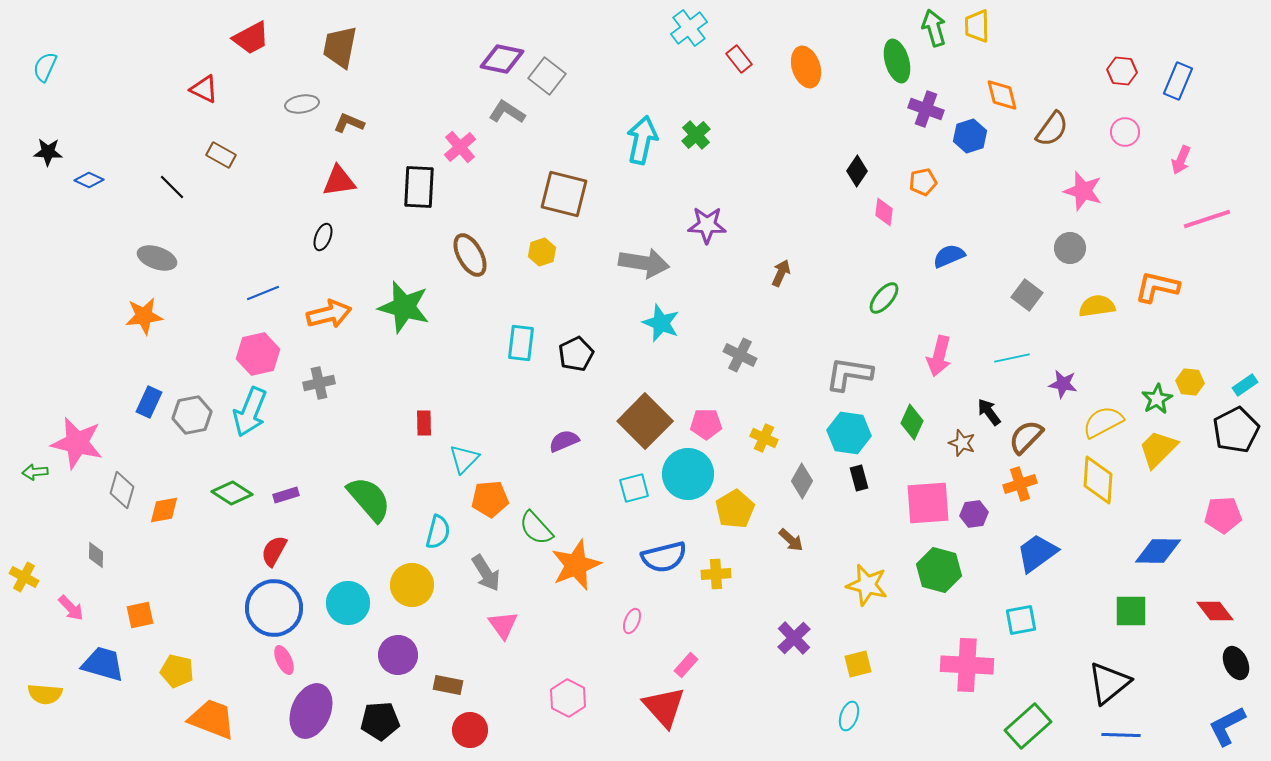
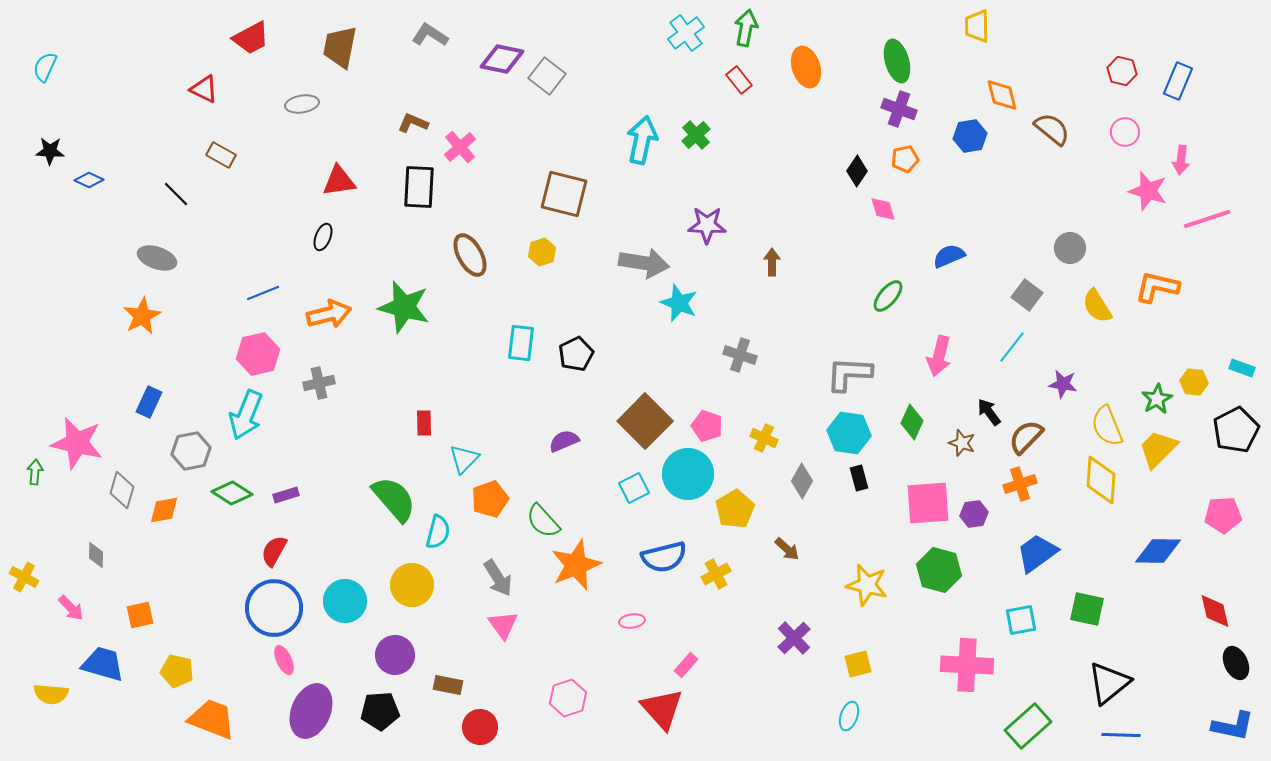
cyan cross at (689, 28): moved 3 px left, 5 px down
green arrow at (934, 28): moved 188 px left; rotated 27 degrees clockwise
red rectangle at (739, 59): moved 21 px down
red hexagon at (1122, 71): rotated 8 degrees clockwise
purple cross at (926, 109): moved 27 px left
gray L-shape at (507, 112): moved 77 px left, 77 px up
brown L-shape at (349, 123): moved 64 px right
brown semicircle at (1052, 129): rotated 87 degrees counterclockwise
blue hexagon at (970, 136): rotated 8 degrees clockwise
black star at (48, 152): moved 2 px right, 1 px up
pink arrow at (1181, 160): rotated 16 degrees counterclockwise
orange pentagon at (923, 182): moved 18 px left, 23 px up
black line at (172, 187): moved 4 px right, 7 px down
pink star at (1083, 191): moved 65 px right
pink diamond at (884, 212): moved 1 px left, 3 px up; rotated 24 degrees counterclockwise
brown arrow at (781, 273): moved 9 px left, 11 px up; rotated 24 degrees counterclockwise
green ellipse at (884, 298): moved 4 px right, 2 px up
yellow semicircle at (1097, 306): rotated 114 degrees counterclockwise
orange star at (144, 316): moved 2 px left; rotated 21 degrees counterclockwise
cyan star at (661, 323): moved 18 px right, 20 px up
gray cross at (740, 355): rotated 8 degrees counterclockwise
cyan line at (1012, 358): moved 11 px up; rotated 40 degrees counterclockwise
gray L-shape at (849, 374): rotated 6 degrees counterclockwise
yellow hexagon at (1190, 382): moved 4 px right
cyan rectangle at (1245, 385): moved 3 px left, 17 px up; rotated 55 degrees clockwise
cyan arrow at (250, 412): moved 4 px left, 3 px down
gray hexagon at (192, 415): moved 1 px left, 36 px down
yellow semicircle at (1103, 422): moved 4 px right, 4 px down; rotated 84 degrees counterclockwise
pink pentagon at (706, 424): moved 1 px right, 2 px down; rotated 20 degrees clockwise
green arrow at (35, 472): rotated 100 degrees clockwise
yellow diamond at (1098, 480): moved 3 px right
cyan square at (634, 488): rotated 12 degrees counterclockwise
green semicircle at (369, 499): moved 25 px right
orange pentagon at (490, 499): rotated 15 degrees counterclockwise
green semicircle at (536, 528): moved 7 px right, 7 px up
brown arrow at (791, 540): moved 4 px left, 9 px down
gray arrow at (486, 573): moved 12 px right, 5 px down
yellow cross at (716, 574): rotated 24 degrees counterclockwise
cyan circle at (348, 603): moved 3 px left, 2 px up
green square at (1131, 611): moved 44 px left, 2 px up; rotated 12 degrees clockwise
red diamond at (1215, 611): rotated 24 degrees clockwise
pink ellipse at (632, 621): rotated 60 degrees clockwise
purple circle at (398, 655): moved 3 px left
yellow semicircle at (45, 694): moved 6 px right
pink hexagon at (568, 698): rotated 15 degrees clockwise
red triangle at (664, 707): moved 2 px left, 2 px down
black pentagon at (380, 721): moved 10 px up
blue L-shape at (1227, 726): moved 6 px right; rotated 141 degrees counterclockwise
red circle at (470, 730): moved 10 px right, 3 px up
